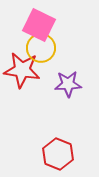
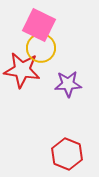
red hexagon: moved 9 px right
